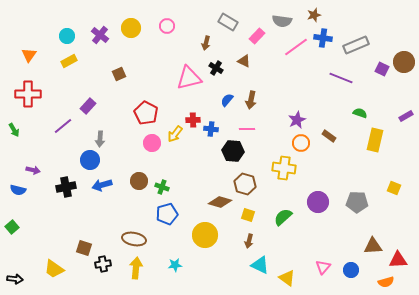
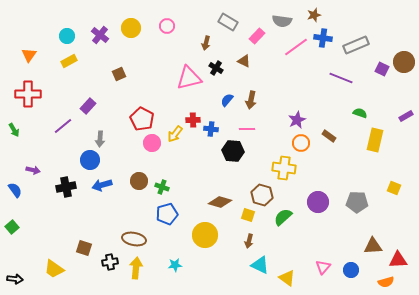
red pentagon at (146, 113): moved 4 px left, 6 px down
brown hexagon at (245, 184): moved 17 px right, 11 px down
blue semicircle at (18, 190): moved 3 px left; rotated 140 degrees counterclockwise
black cross at (103, 264): moved 7 px right, 2 px up
